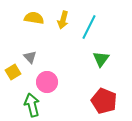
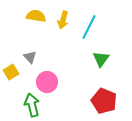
yellow semicircle: moved 2 px right, 2 px up
yellow square: moved 2 px left
